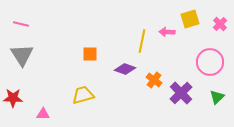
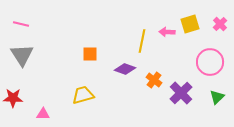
yellow square: moved 5 px down
